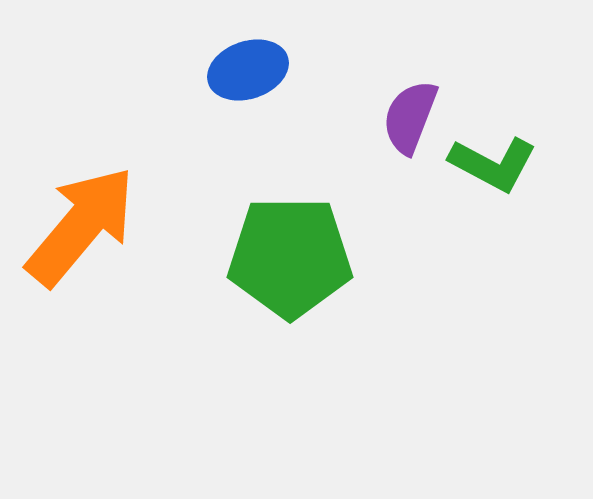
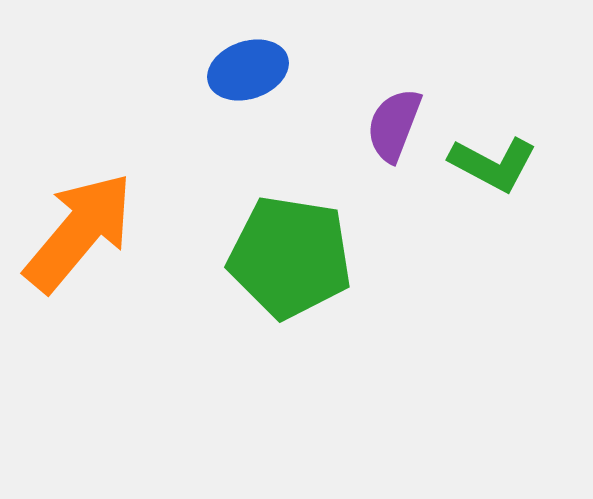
purple semicircle: moved 16 px left, 8 px down
orange arrow: moved 2 px left, 6 px down
green pentagon: rotated 9 degrees clockwise
